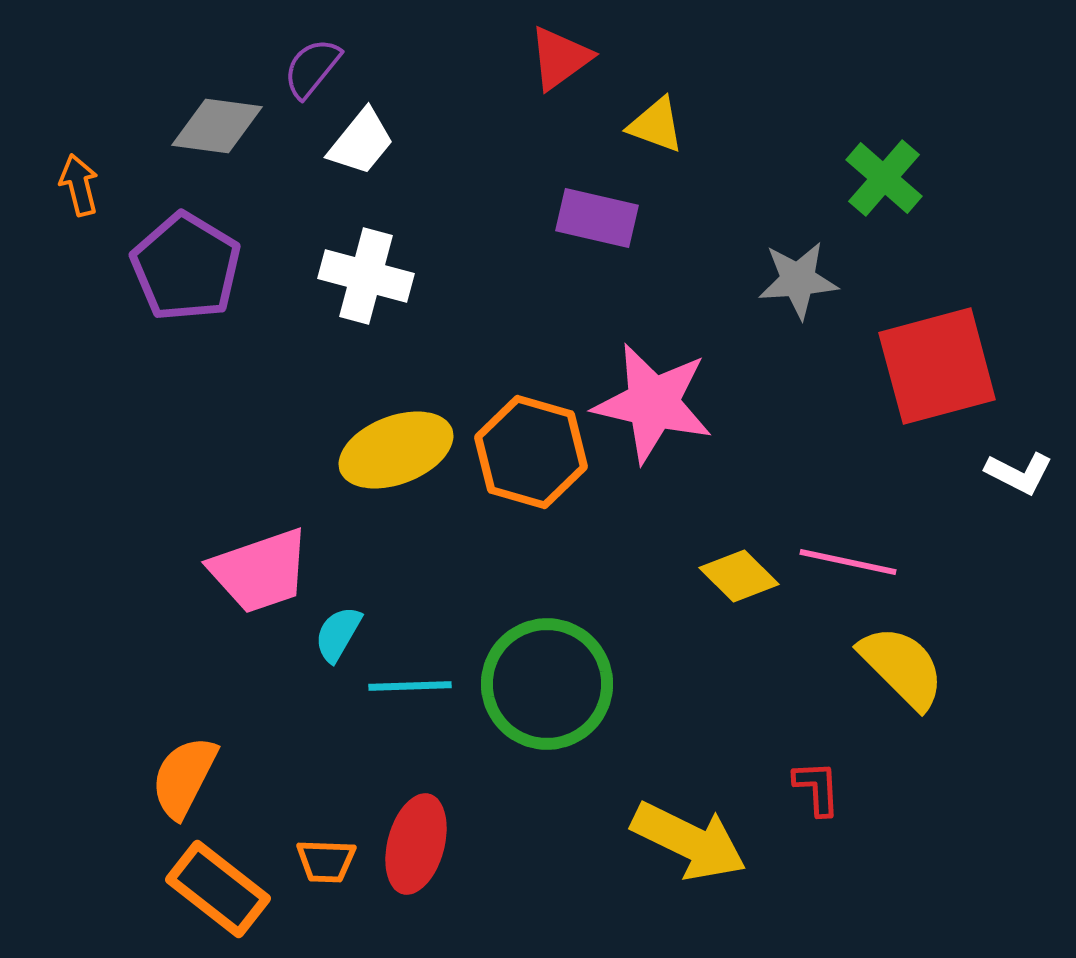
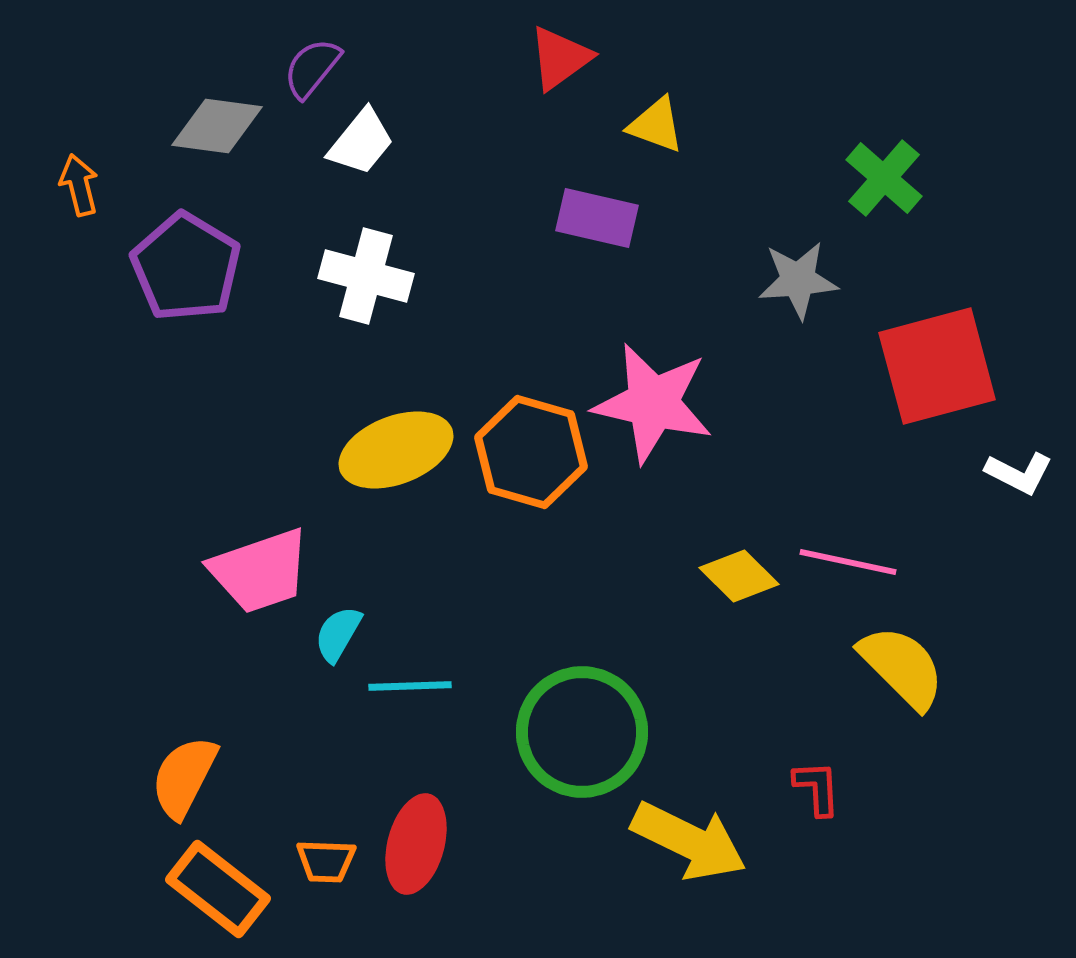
green circle: moved 35 px right, 48 px down
